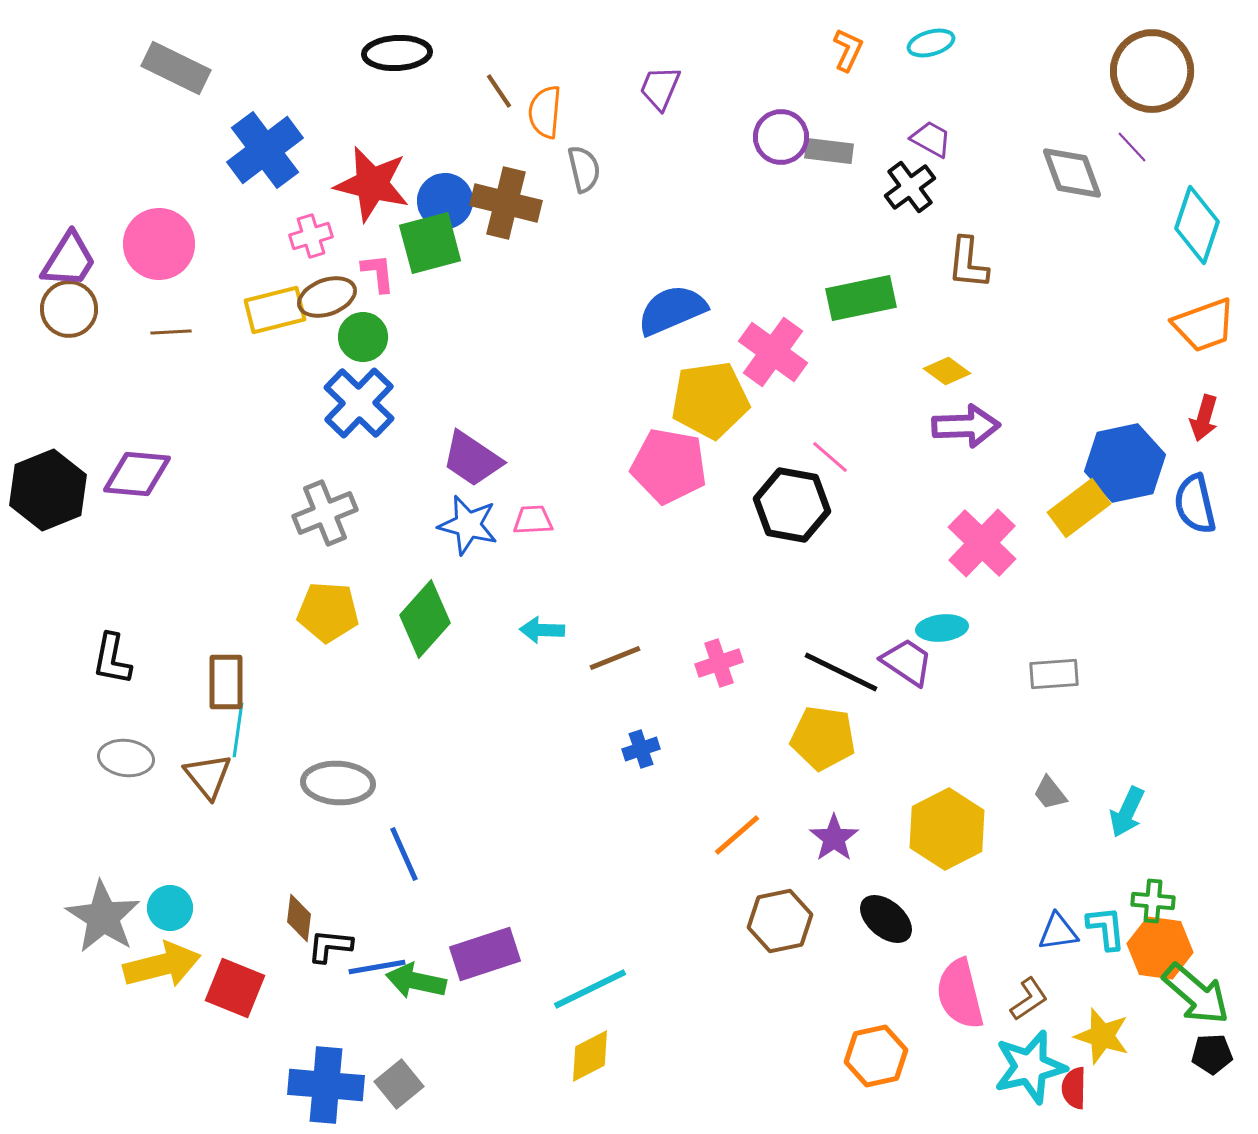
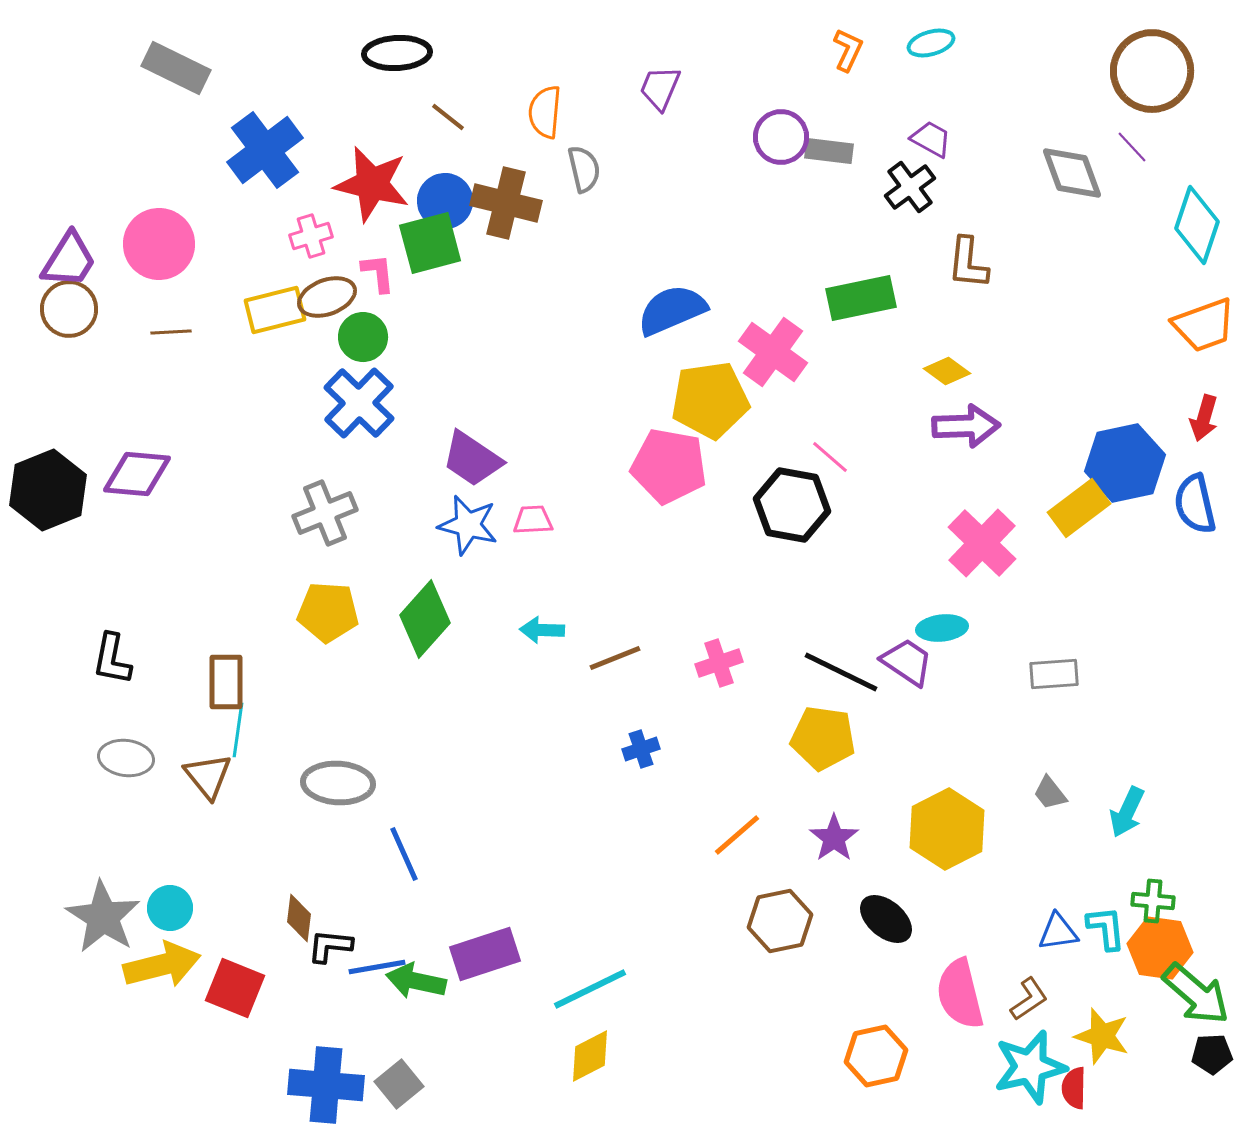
brown line at (499, 91): moved 51 px left, 26 px down; rotated 18 degrees counterclockwise
